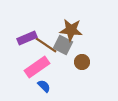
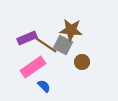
pink rectangle: moved 4 px left
